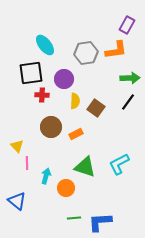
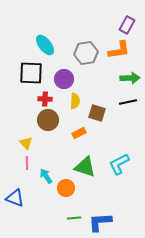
orange L-shape: moved 3 px right
black square: rotated 10 degrees clockwise
red cross: moved 3 px right, 4 px down
black line: rotated 42 degrees clockwise
brown square: moved 1 px right, 5 px down; rotated 18 degrees counterclockwise
brown circle: moved 3 px left, 7 px up
orange rectangle: moved 3 px right, 1 px up
yellow triangle: moved 9 px right, 3 px up
cyan arrow: rotated 49 degrees counterclockwise
blue triangle: moved 2 px left, 3 px up; rotated 18 degrees counterclockwise
